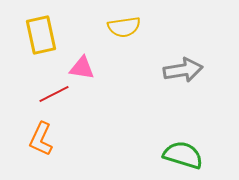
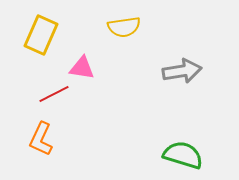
yellow rectangle: rotated 36 degrees clockwise
gray arrow: moved 1 px left, 1 px down
